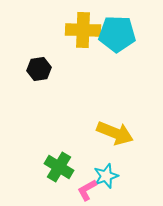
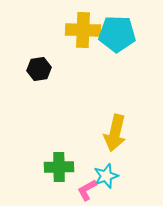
yellow arrow: rotated 81 degrees clockwise
green cross: rotated 32 degrees counterclockwise
